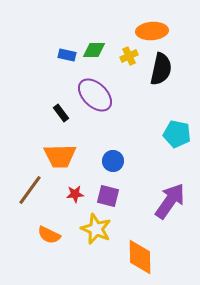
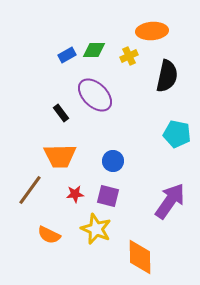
blue rectangle: rotated 42 degrees counterclockwise
black semicircle: moved 6 px right, 7 px down
